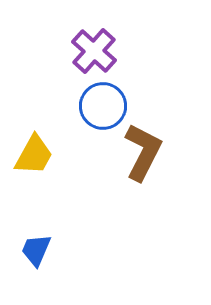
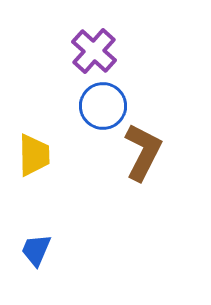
yellow trapezoid: rotated 30 degrees counterclockwise
